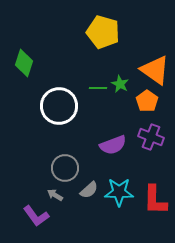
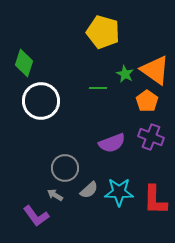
green star: moved 5 px right, 10 px up
white circle: moved 18 px left, 5 px up
purple semicircle: moved 1 px left, 2 px up
